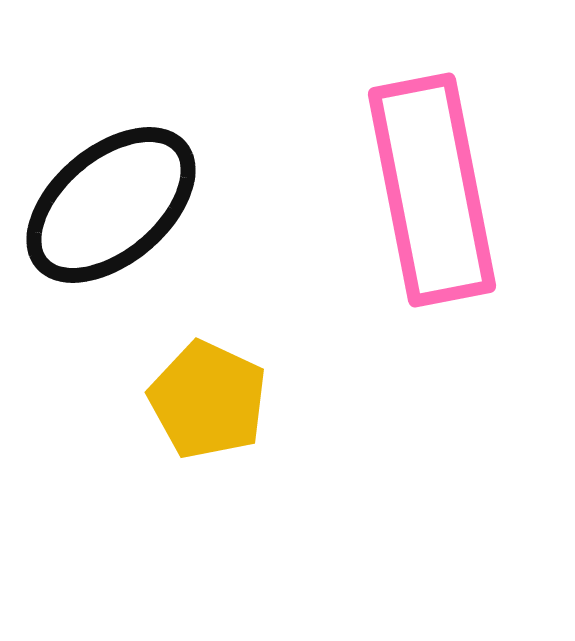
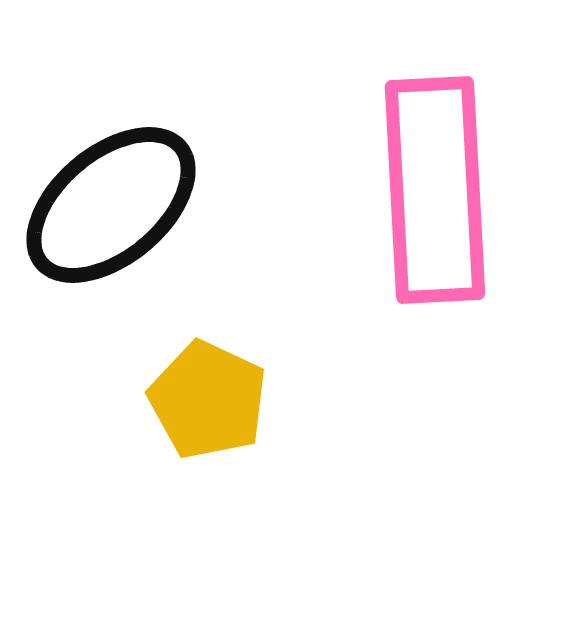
pink rectangle: moved 3 px right; rotated 8 degrees clockwise
